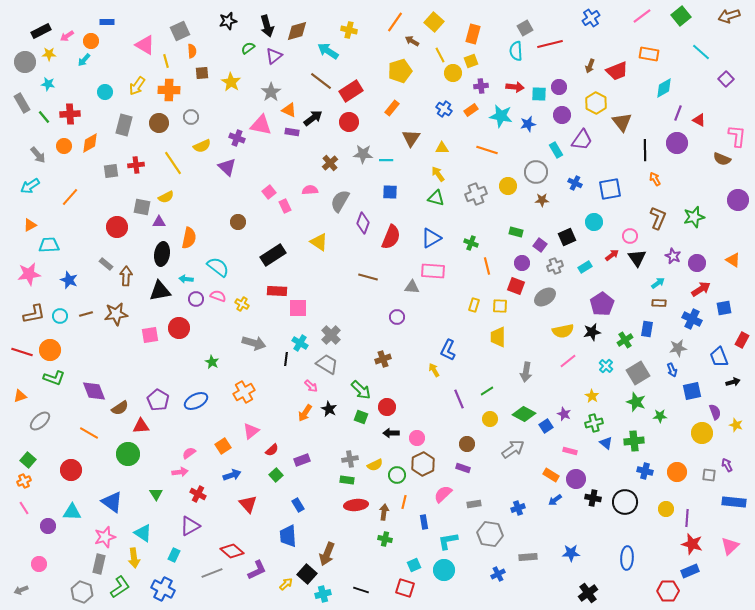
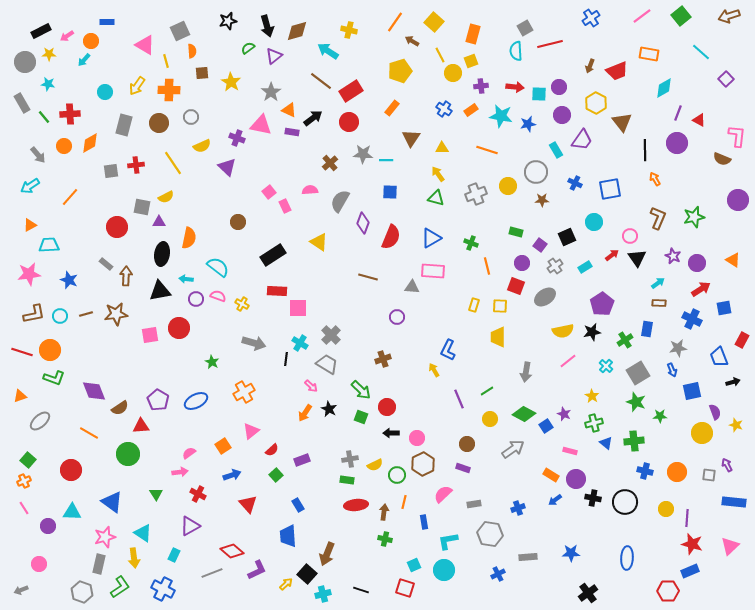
gray cross at (555, 266): rotated 14 degrees counterclockwise
